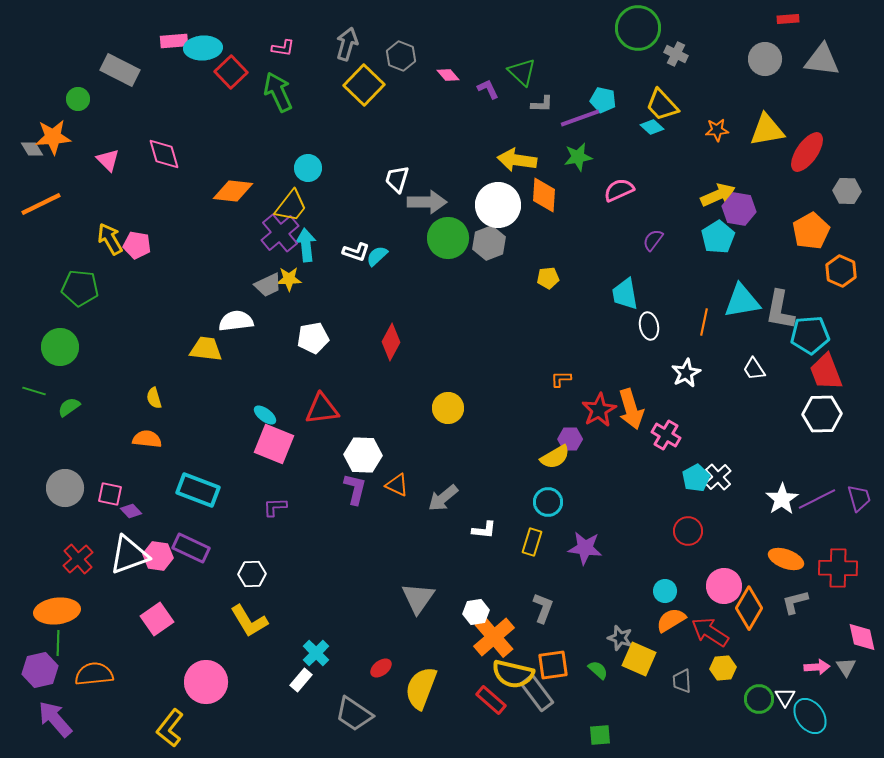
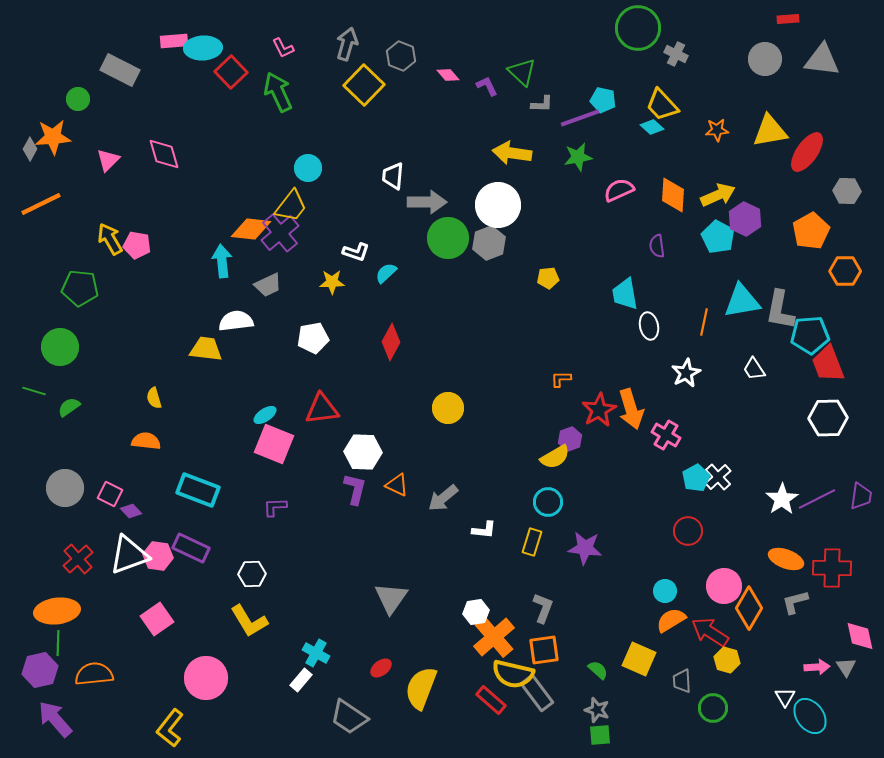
pink L-shape at (283, 48): rotated 55 degrees clockwise
purple L-shape at (488, 89): moved 1 px left, 3 px up
yellow triangle at (767, 130): moved 3 px right, 1 px down
gray diamond at (32, 149): moved 2 px left; rotated 60 degrees clockwise
pink triangle at (108, 160): rotated 30 degrees clockwise
yellow arrow at (517, 160): moved 5 px left, 7 px up
white trapezoid at (397, 179): moved 4 px left, 3 px up; rotated 12 degrees counterclockwise
orange diamond at (233, 191): moved 18 px right, 38 px down
orange diamond at (544, 195): moved 129 px right
purple hexagon at (739, 209): moved 6 px right, 10 px down; rotated 16 degrees clockwise
cyan pentagon at (718, 237): rotated 12 degrees counterclockwise
purple semicircle at (653, 240): moved 4 px right, 6 px down; rotated 45 degrees counterclockwise
cyan arrow at (306, 245): moved 84 px left, 16 px down
cyan semicircle at (377, 256): moved 9 px right, 17 px down
orange hexagon at (841, 271): moved 4 px right; rotated 24 degrees counterclockwise
yellow star at (289, 279): moved 43 px right, 3 px down
red trapezoid at (826, 372): moved 2 px right, 8 px up
white hexagon at (822, 414): moved 6 px right, 4 px down
cyan ellipse at (265, 415): rotated 70 degrees counterclockwise
orange semicircle at (147, 439): moved 1 px left, 2 px down
purple hexagon at (570, 439): rotated 20 degrees counterclockwise
white hexagon at (363, 455): moved 3 px up
pink square at (110, 494): rotated 15 degrees clockwise
purple trapezoid at (859, 498): moved 2 px right, 2 px up; rotated 24 degrees clockwise
red cross at (838, 568): moved 6 px left
gray triangle at (418, 598): moved 27 px left
pink diamond at (862, 637): moved 2 px left, 1 px up
gray star at (620, 638): moved 23 px left, 72 px down
cyan cross at (316, 653): rotated 16 degrees counterclockwise
orange square at (553, 665): moved 9 px left, 15 px up
yellow hexagon at (723, 668): moved 4 px right, 8 px up; rotated 20 degrees clockwise
pink circle at (206, 682): moved 4 px up
green circle at (759, 699): moved 46 px left, 9 px down
gray trapezoid at (354, 714): moved 5 px left, 3 px down
